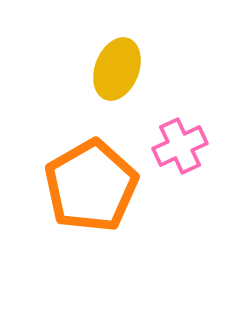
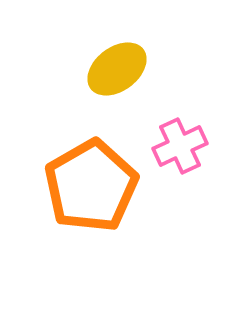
yellow ellipse: rotated 32 degrees clockwise
